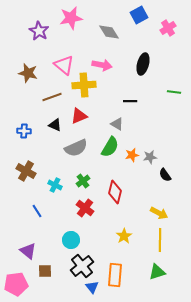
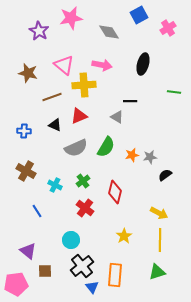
gray triangle: moved 7 px up
green semicircle: moved 4 px left
black semicircle: rotated 88 degrees clockwise
